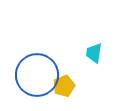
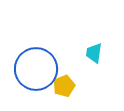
blue circle: moved 1 px left, 6 px up
